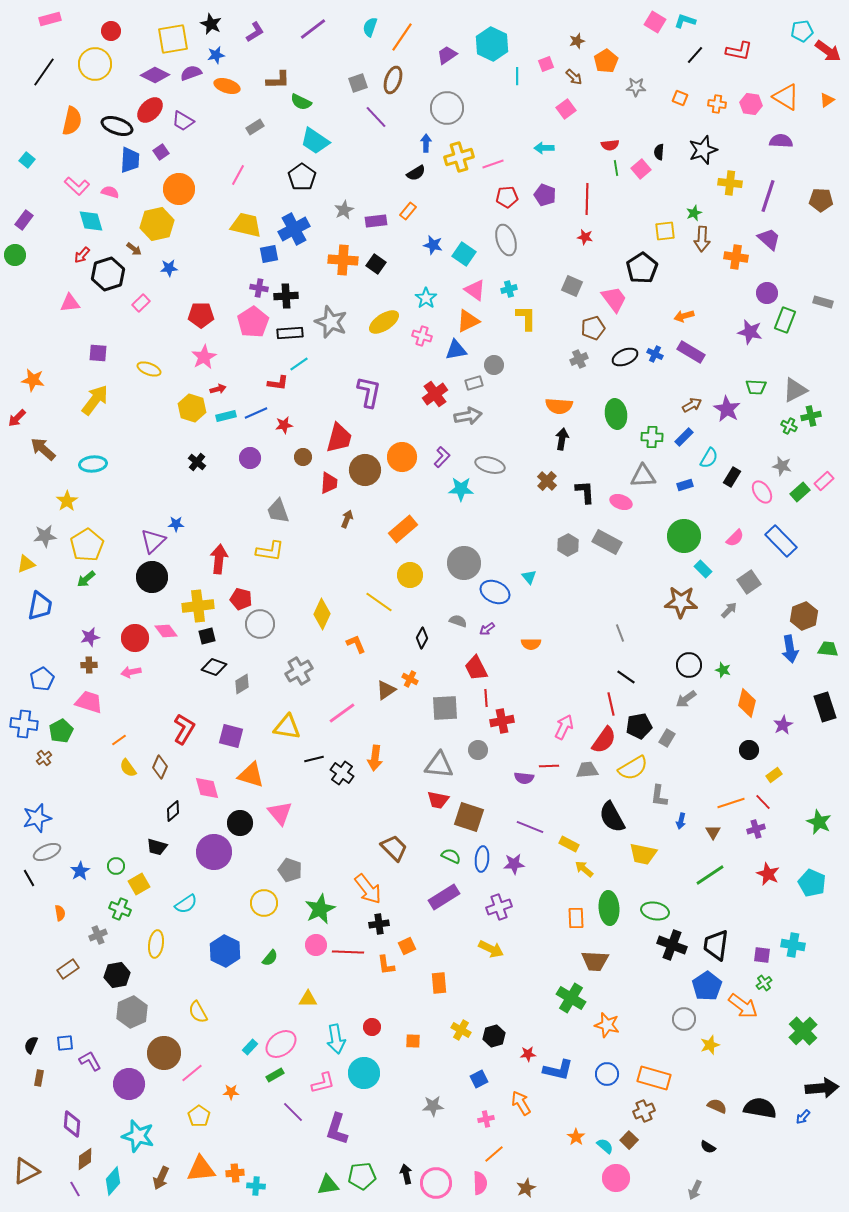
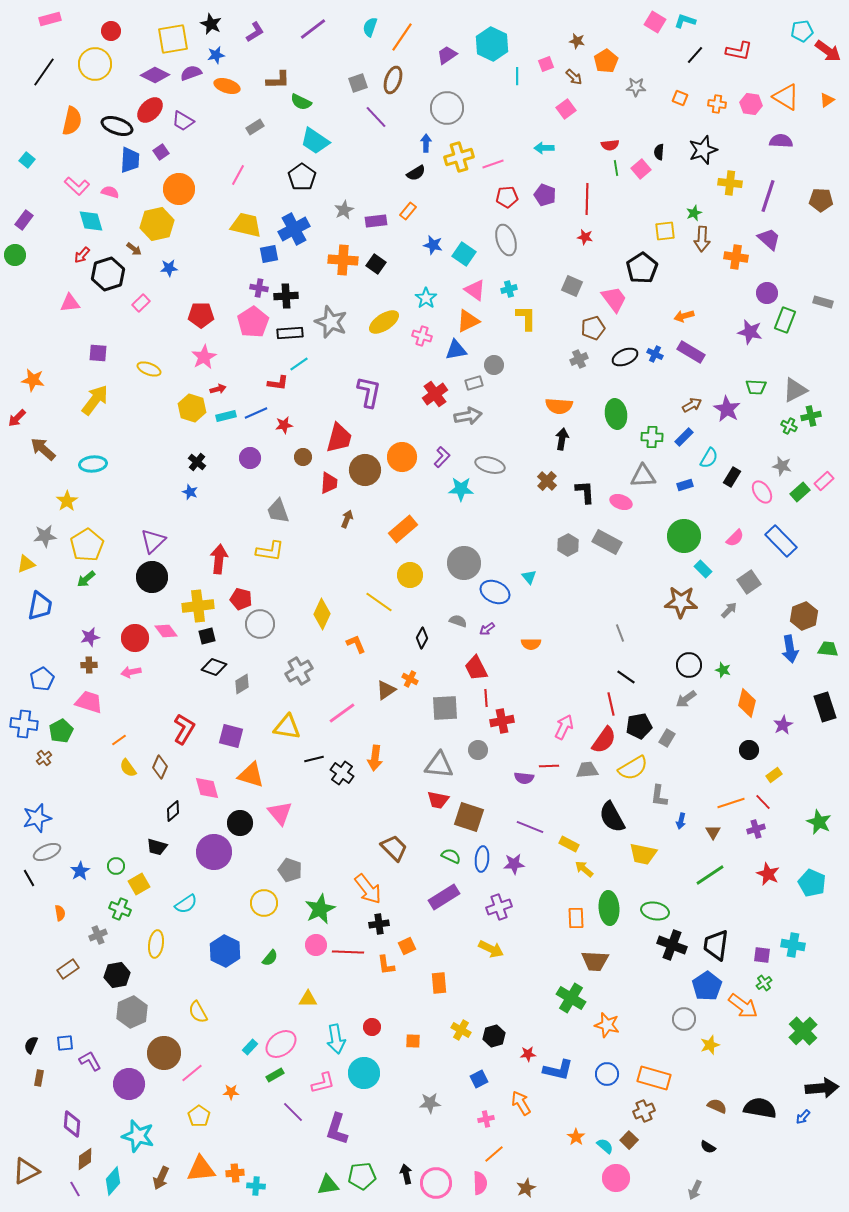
brown star at (577, 41): rotated 28 degrees clockwise
blue star at (176, 524): moved 14 px right, 32 px up; rotated 21 degrees clockwise
gray star at (433, 1106): moved 3 px left, 3 px up
